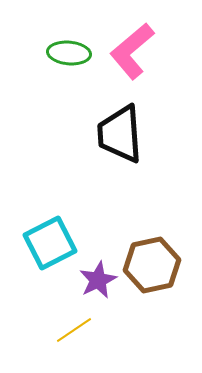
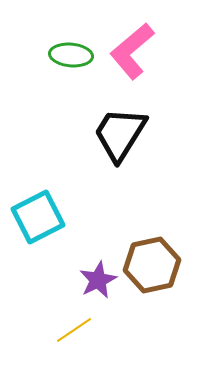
green ellipse: moved 2 px right, 2 px down
black trapezoid: rotated 36 degrees clockwise
cyan square: moved 12 px left, 26 px up
